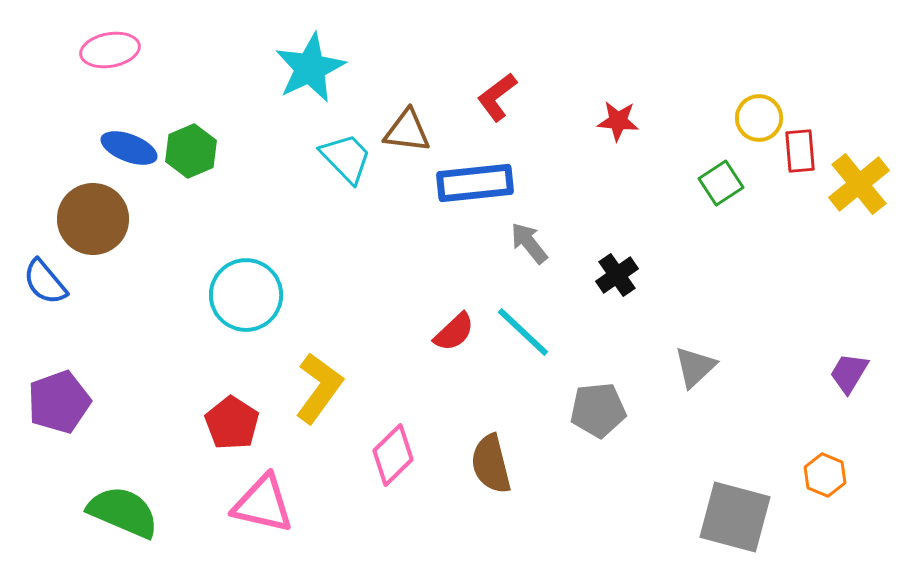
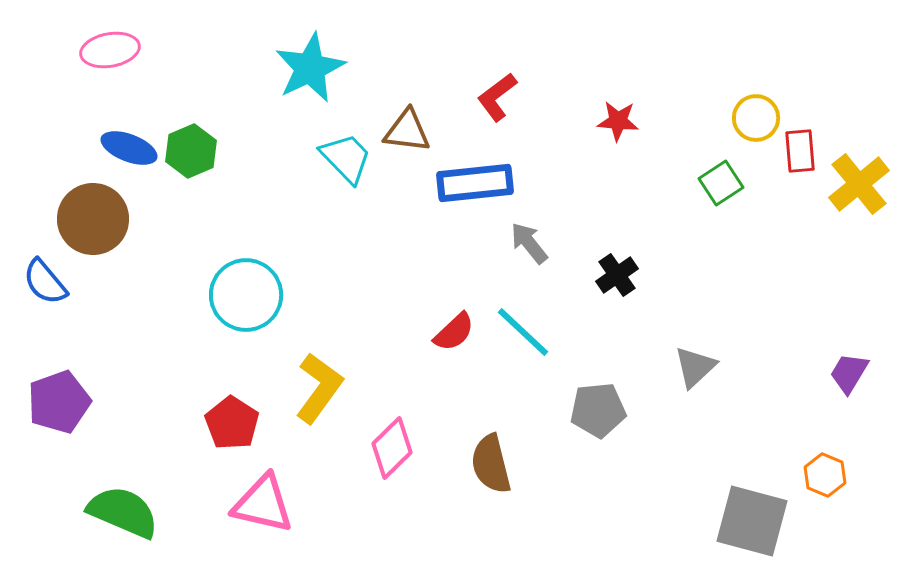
yellow circle: moved 3 px left
pink diamond: moved 1 px left, 7 px up
gray square: moved 17 px right, 4 px down
